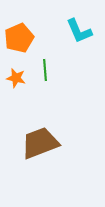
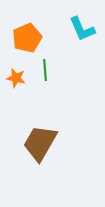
cyan L-shape: moved 3 px right, 2 px up
orange pentagon: moved 8 px right
brown trapezoid: rotated 39 degrees counterclockwise
